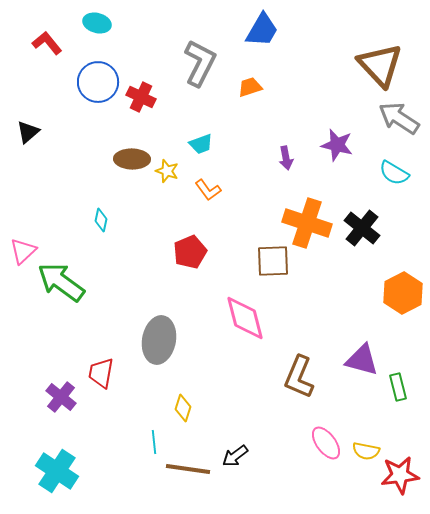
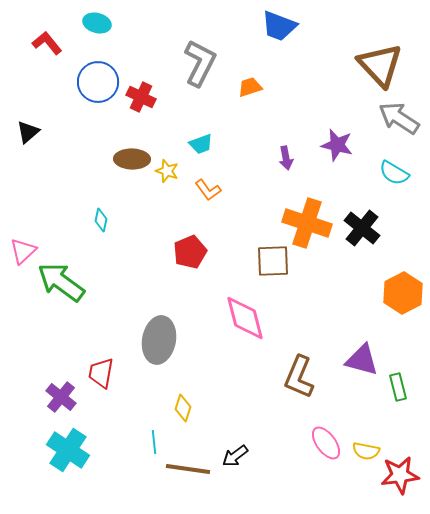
blue trapezoid: moved 17 px right, 4 px up; rotated 81 degrees clockwise
cyan cross: moved 11 px right, 21 px up
